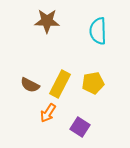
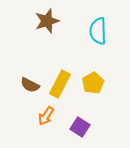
brown star: rotated 20 degrees counterclockwise
yellow pentagon: rotated 20 degrees counterclockwise
orange arrow: moved 2 px left, 3 px down
